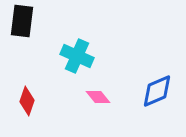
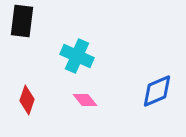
pink diamond: moved 13 px left, 3 px down
red diamond: moved 1 px up
